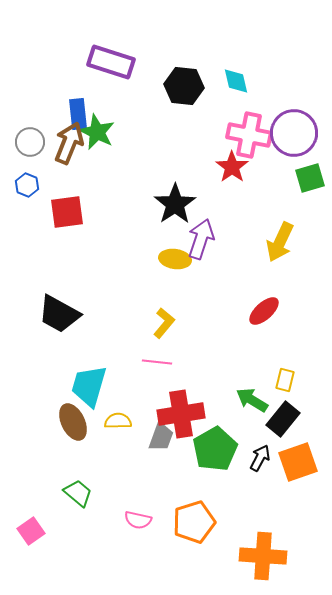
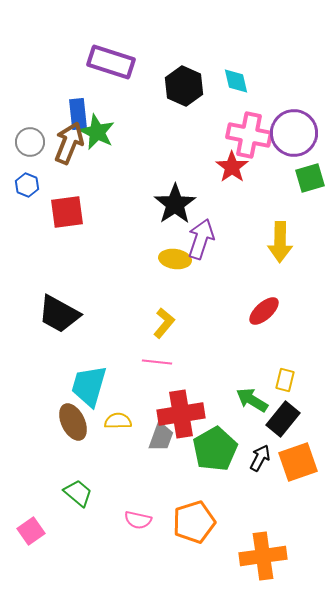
black hexagon: rotated 18 degrees clockwise
yellow arrow: rotated 24 degrees counterclockwise
orange cross: rotated 12 degrees counterclockwise
